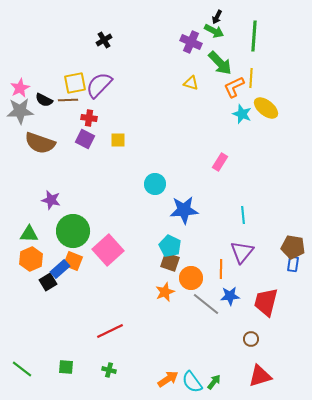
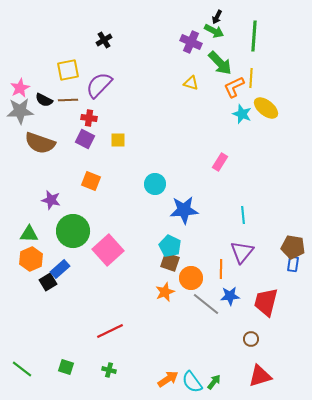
yellow square at (75, 83): moved 7 px left, 13 px up
orange square at (73, 261): moved 18 px right, 80 px up
green square at (66, 367): rotated 14 degrees clockwise
